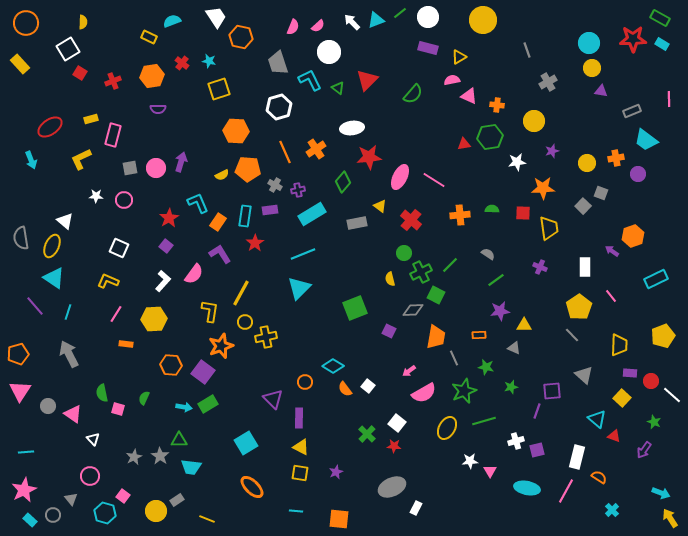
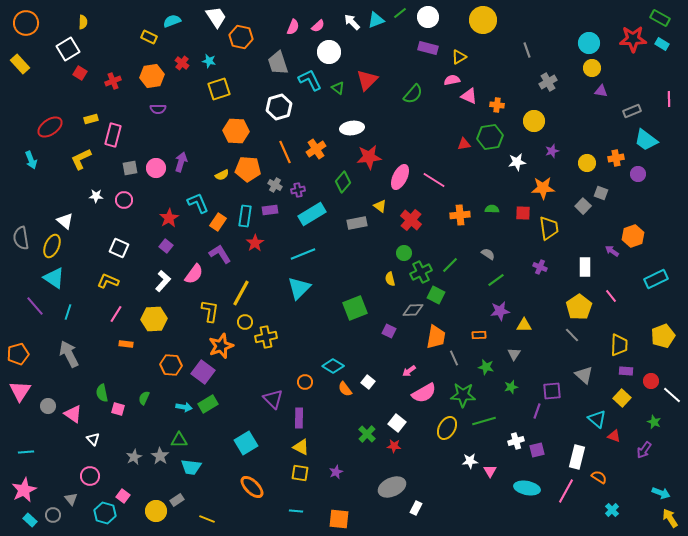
gray triangle at (514, 348): moved 6 px down; rotated 40 degrees clockwise
purple rectangle at (630, 373): moved 4 px left, 2 px up
white square at (368, 386): moved 4 px up
green star at (464, 391): moved 1 px left, 4 px down; rotated 25 degrees clockwise
